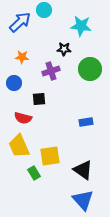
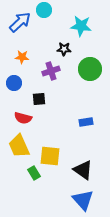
yellow square: rotated 15 degrees clockwise
